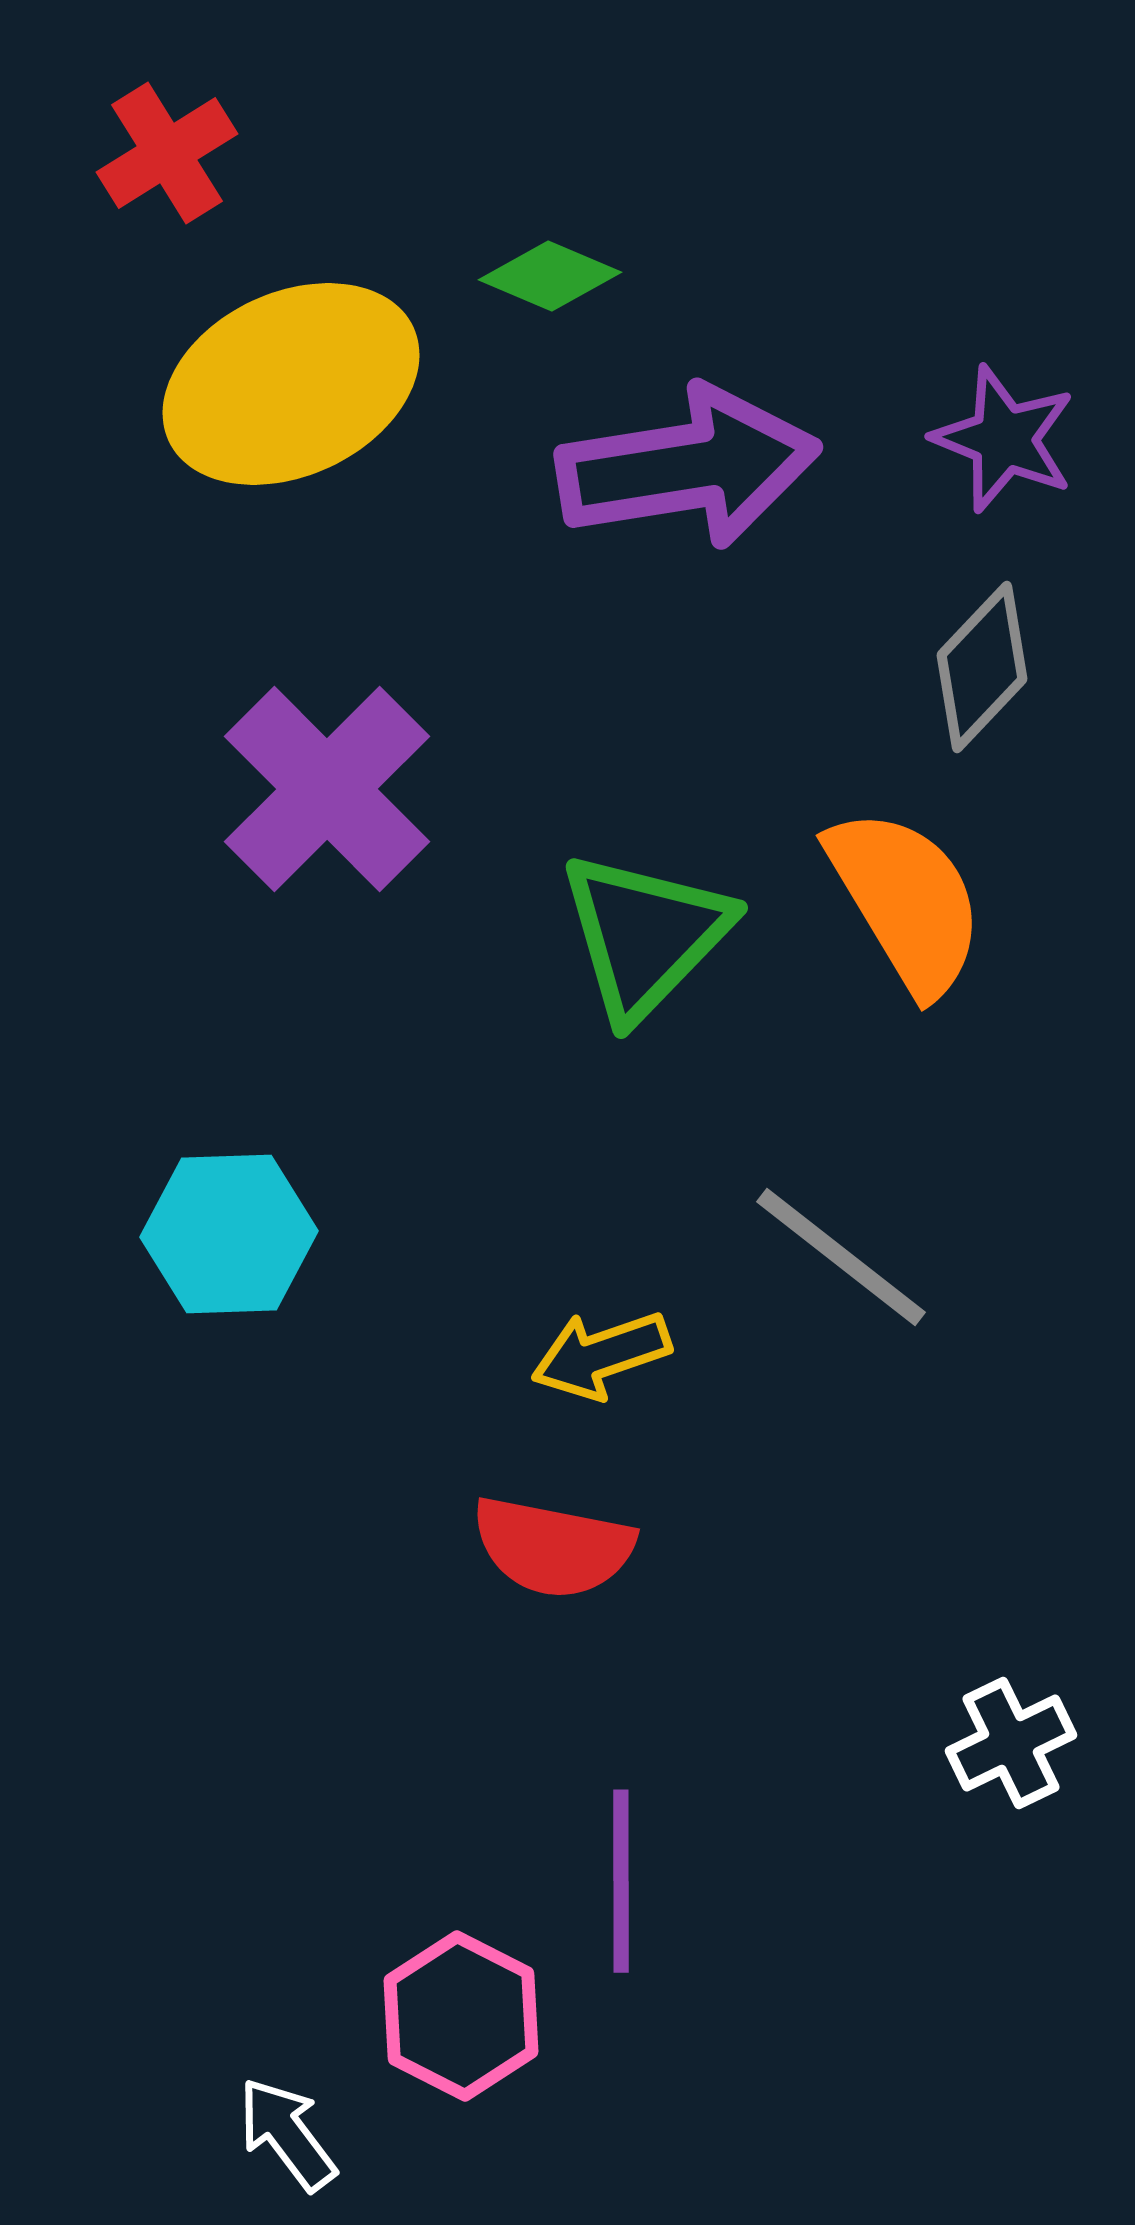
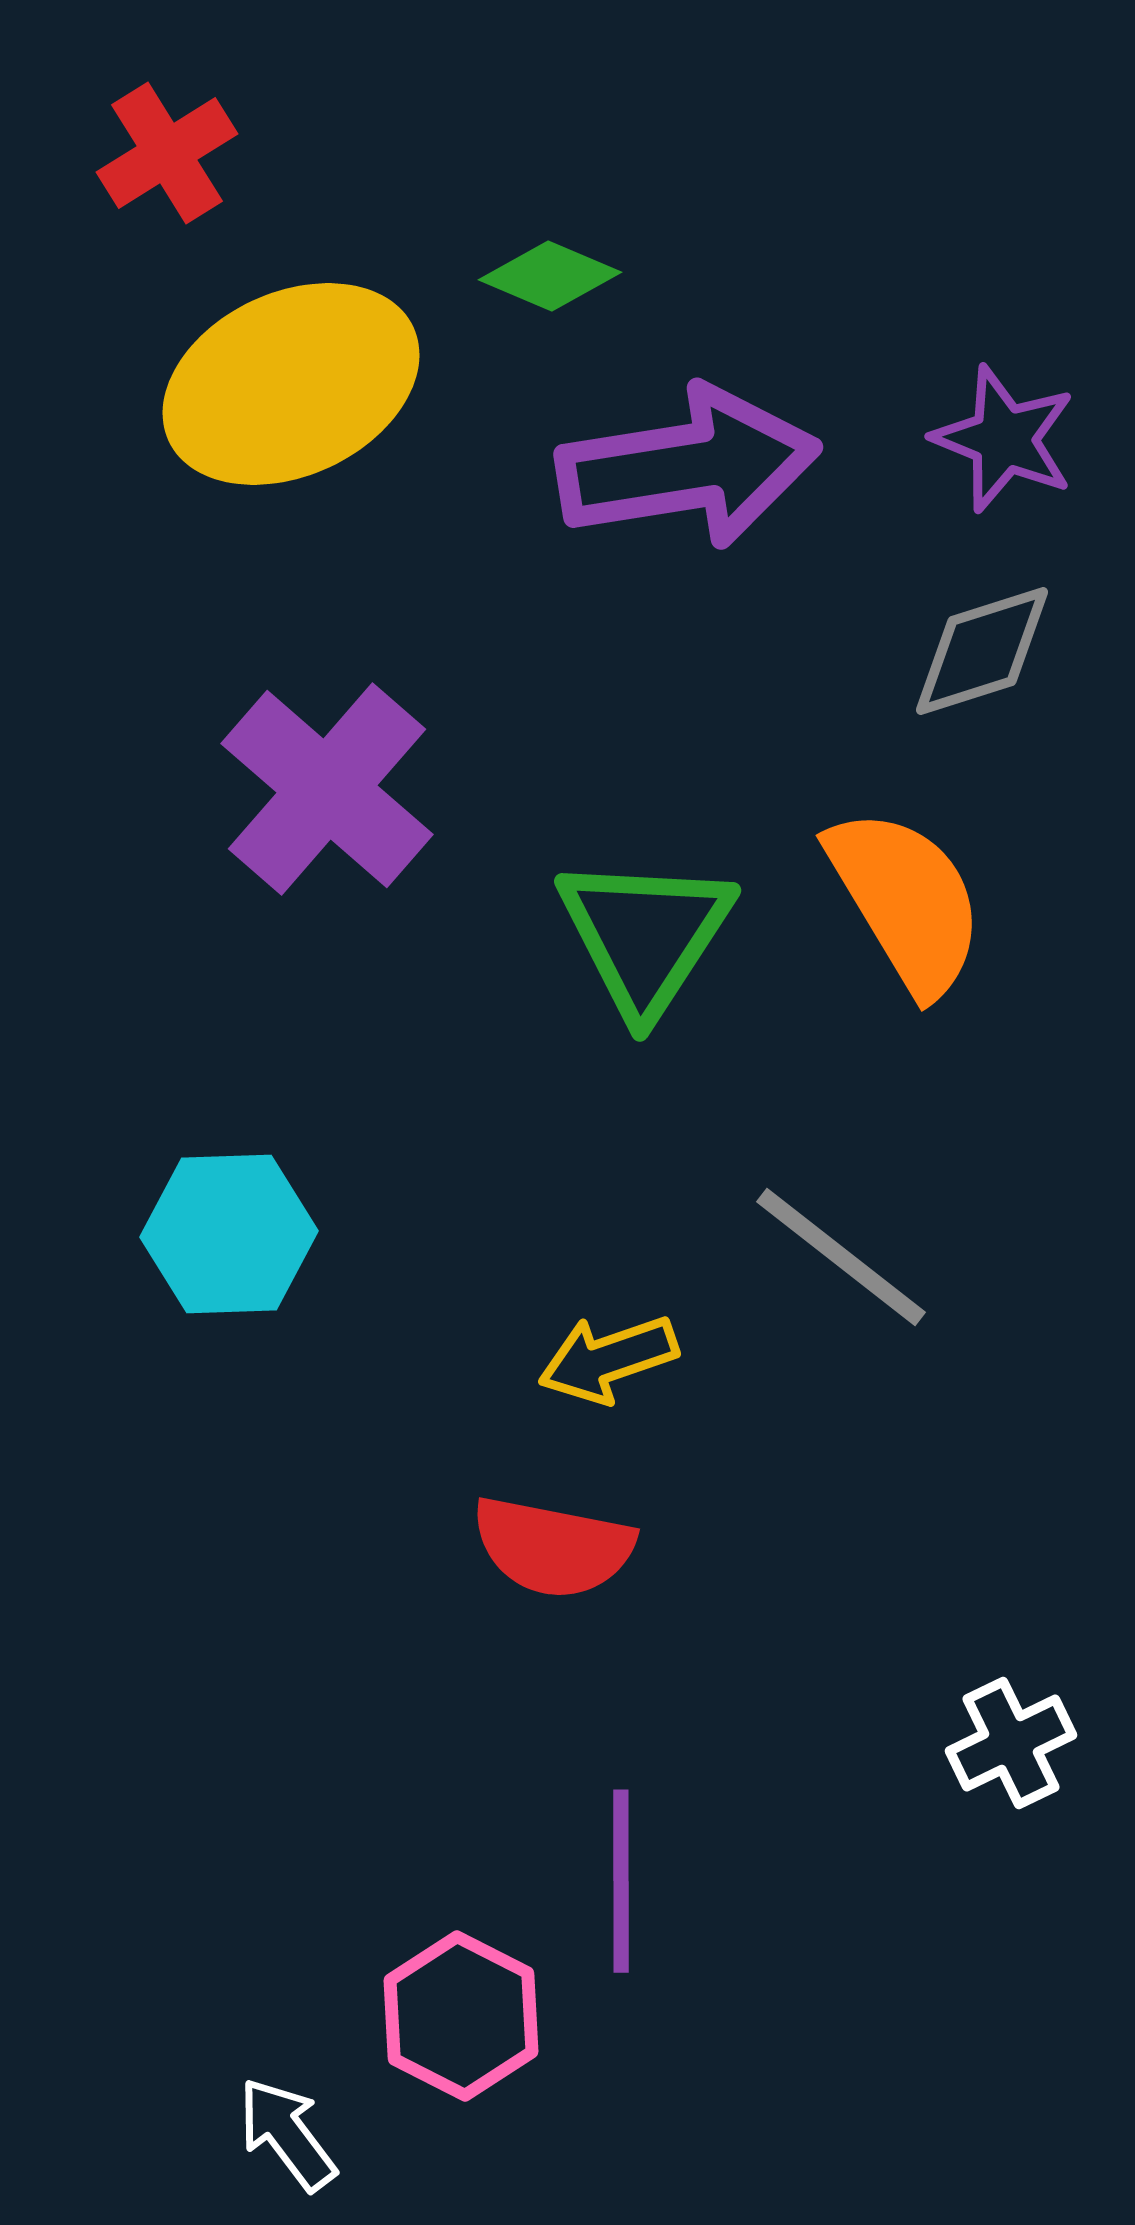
gray diamond: moved 16 px up; rotated 29 degrees clockwise
purple cross: rotated 4 degrees counterclockwise
green triangle: rotated 11 degrees counterclockwise
yellow arrow: moved 7 px right, 4 px down
